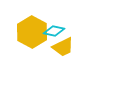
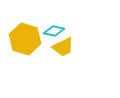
yellow hexagon: moved 7 px left, 7 px down; rotated 12 degrees counterclockwise
